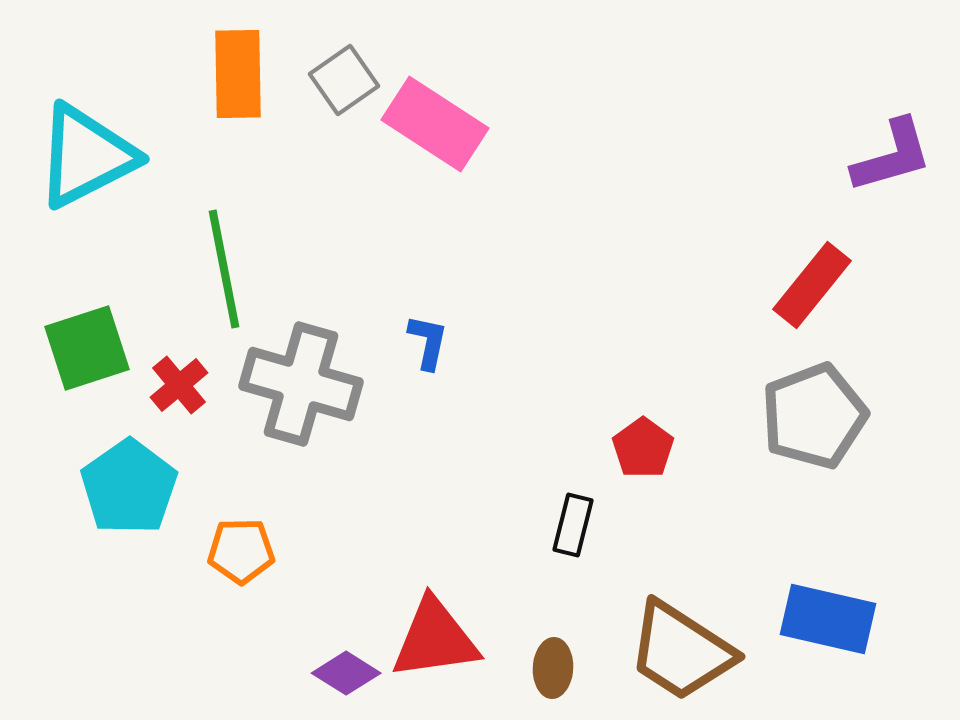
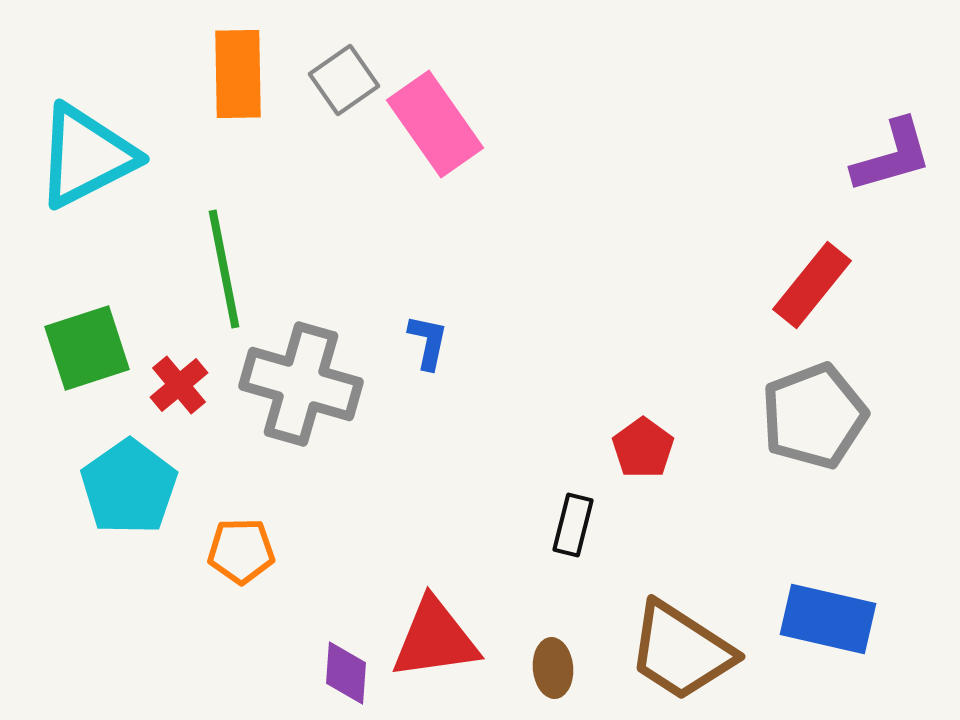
pink rectangle: rotated 22 degrees clockwise
brown ellipse: rotated 8 degrees counterclockwise
purple diamond: rotated 62 degrees clockwise
